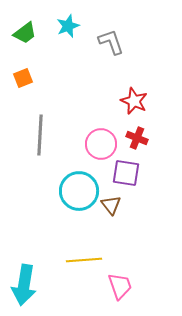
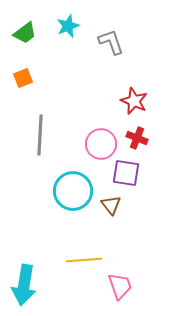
cyan circle: moved 6 px left
